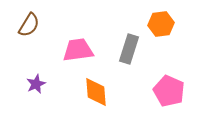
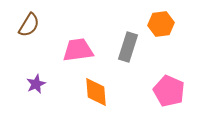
gray rectangle: moved 1 px left, 2 px up
